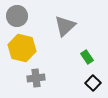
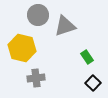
gray circle: moved 21 px right, 1 px up
gray triangle: rotated 25 degrees clockwise
